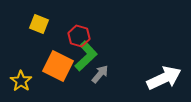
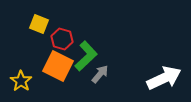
red hexagon: moved 17 px left, 3 px down
